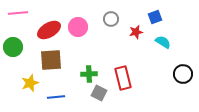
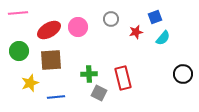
cyan semicircle: moved 4 px up; rotated 98 degrees clockwise
green circle: moved 6 px right, 4 px down
